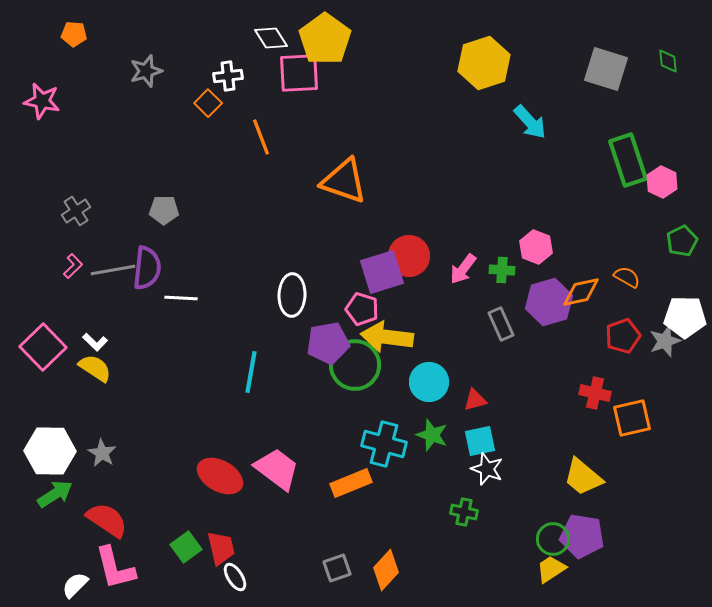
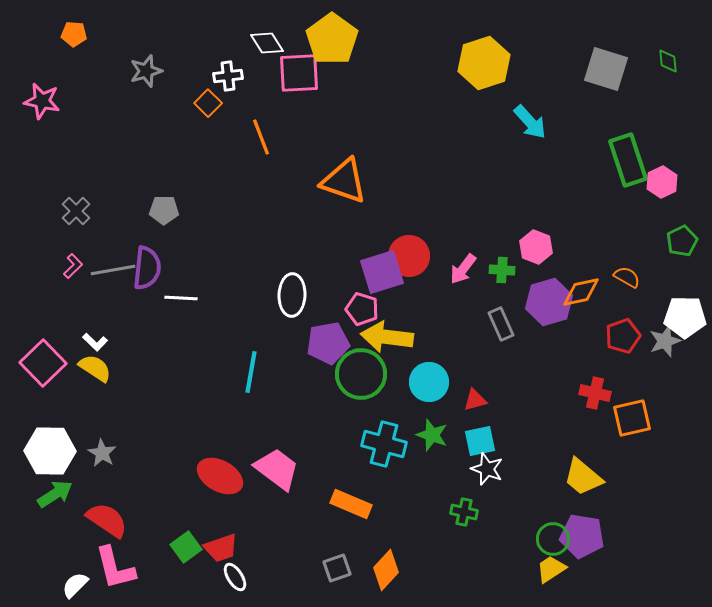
white diamond at (271, 38): moved 4 px left, 5 px down
yellow pentagon at (325, 39): moved 7 px right
pink hexagon at (662, 182): rotated 8 degrees clockwise
gray cross at (76, 211): rotated 12 degrees counterclockwise
pink square at (43, 347): moved 16 px down
green circle at (355, 365): moved 6 px right, 9 px down
orange rectangle at (351, 483): moved 21 px down; rotated 45 degrees clockwise
red trapezoid at (221, 548): rotated 84 degrees clockwise
